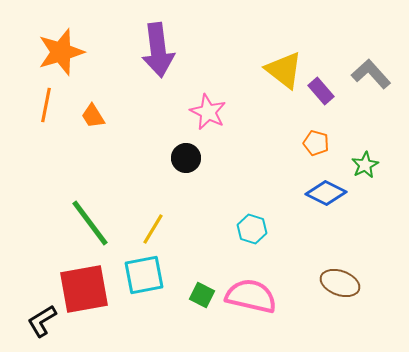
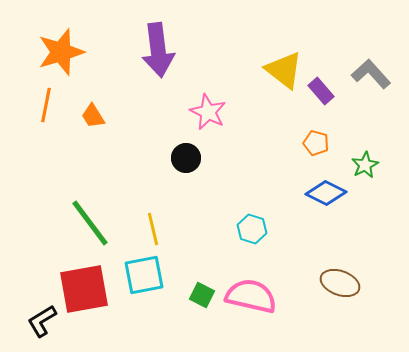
yellow line: rotated 44 degrees counterclockwise
